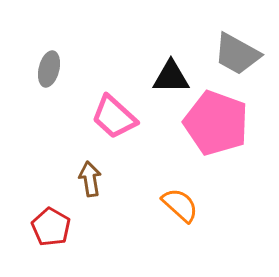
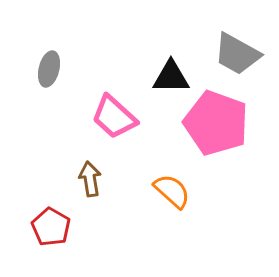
orange semicircle: moved 8 px left, 14 px up
